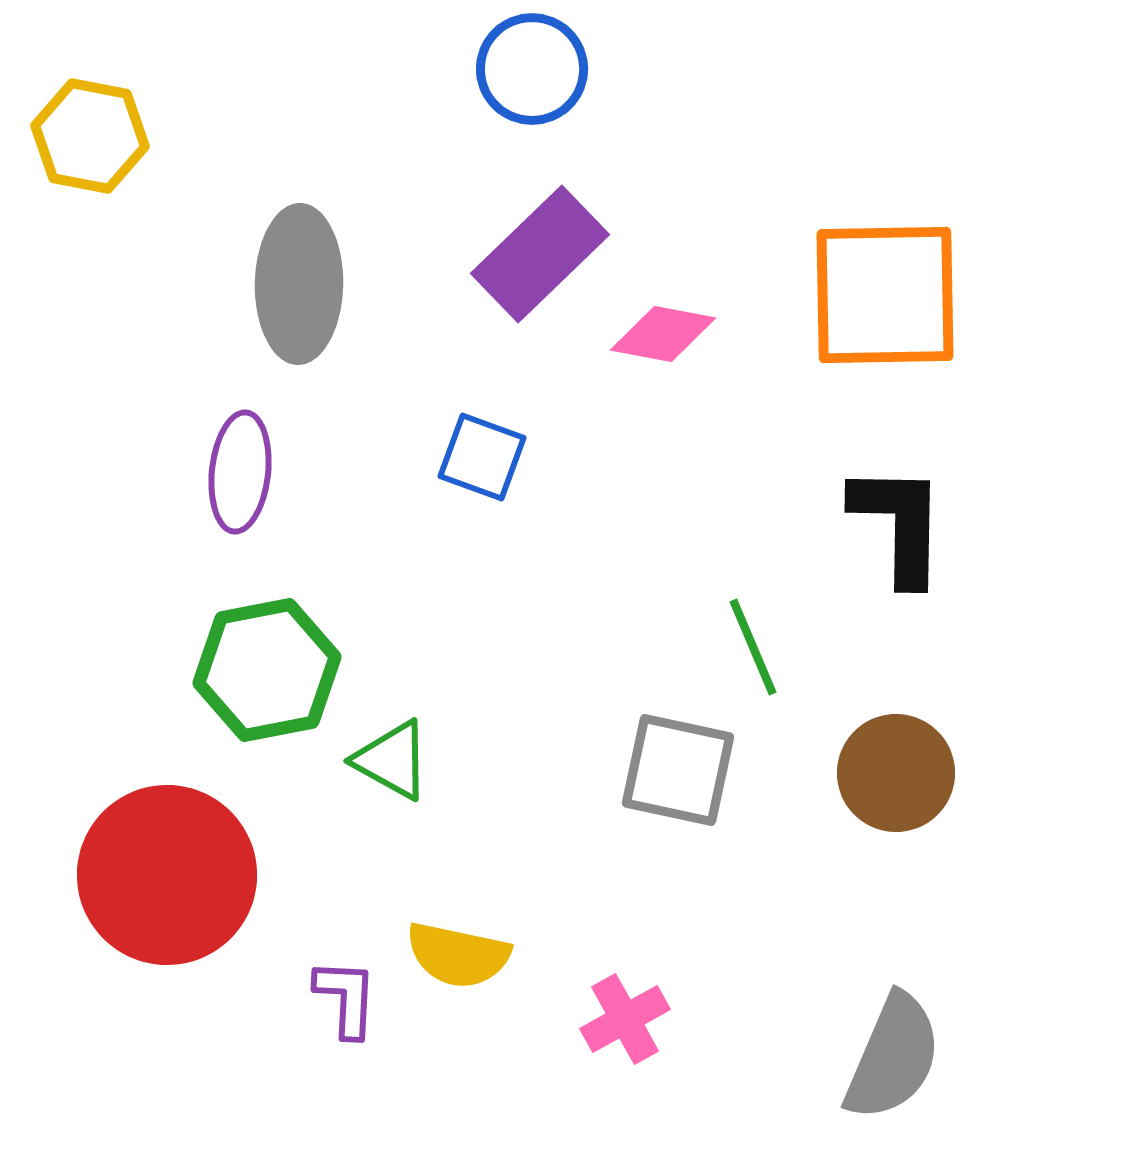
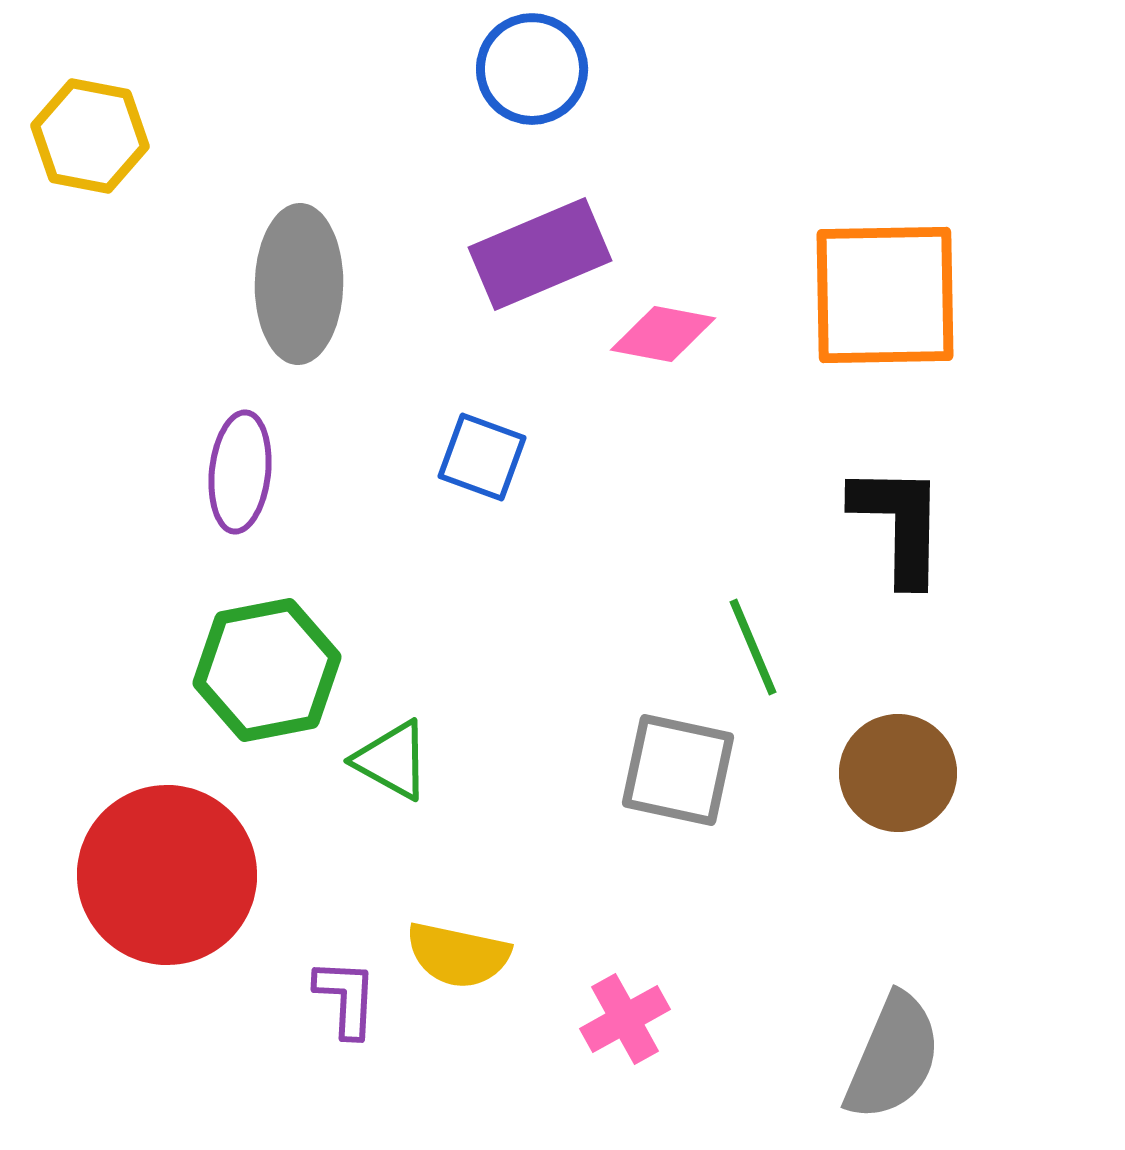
purple rectangle: rotated 21 degrees clockwise
brown circle: moved 2 px right
